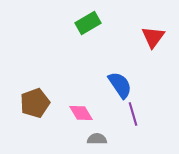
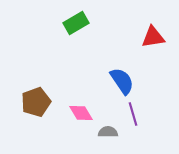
green rectangle: moved 12 px left
red triangle: rotated 45 degrees clockwise
blue semicircle: moved 2 px right, 4 px up
brown pentagon: moved 1 px right, 1 px up
gray semicircle: moved 11 px right, 7 px up
